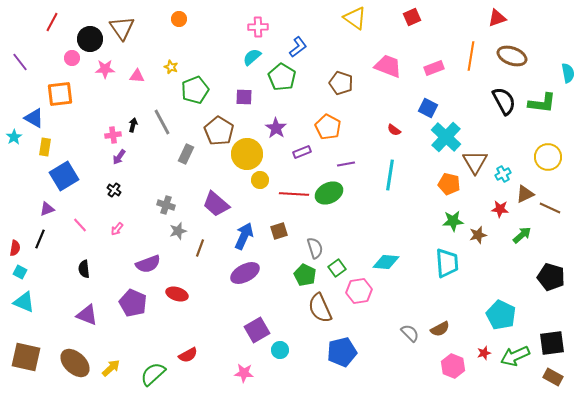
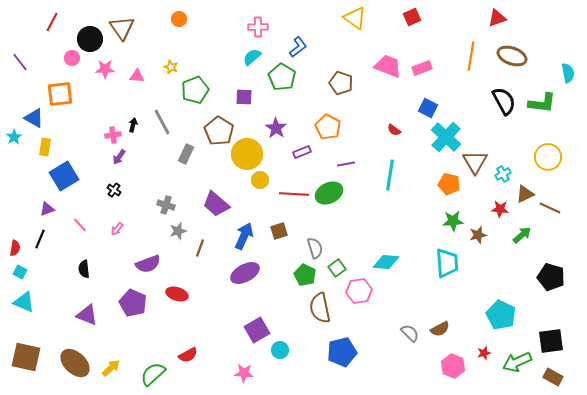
pink rectangle at (434, 68): moved 12 px left
brown semicircle at (320, 308): rotated 12 degrees clockwise
black square at (552, 343): moved 1 px left, 2 px up
green arrow at (515, 356): moved 2 px right, 6 px down
